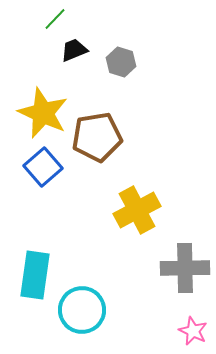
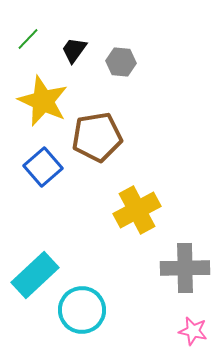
green line: moved 27 px left, 20 px down
black trapezoid: rotated 32 degrees counterclockwise
gray hexagon: rotated 12 degrees counterclockwise
yellow star: moved 12 px up
cyan rectangle: rotated 39 degrees clockwise
pink star: rotated 12 degrees counterclockwise
